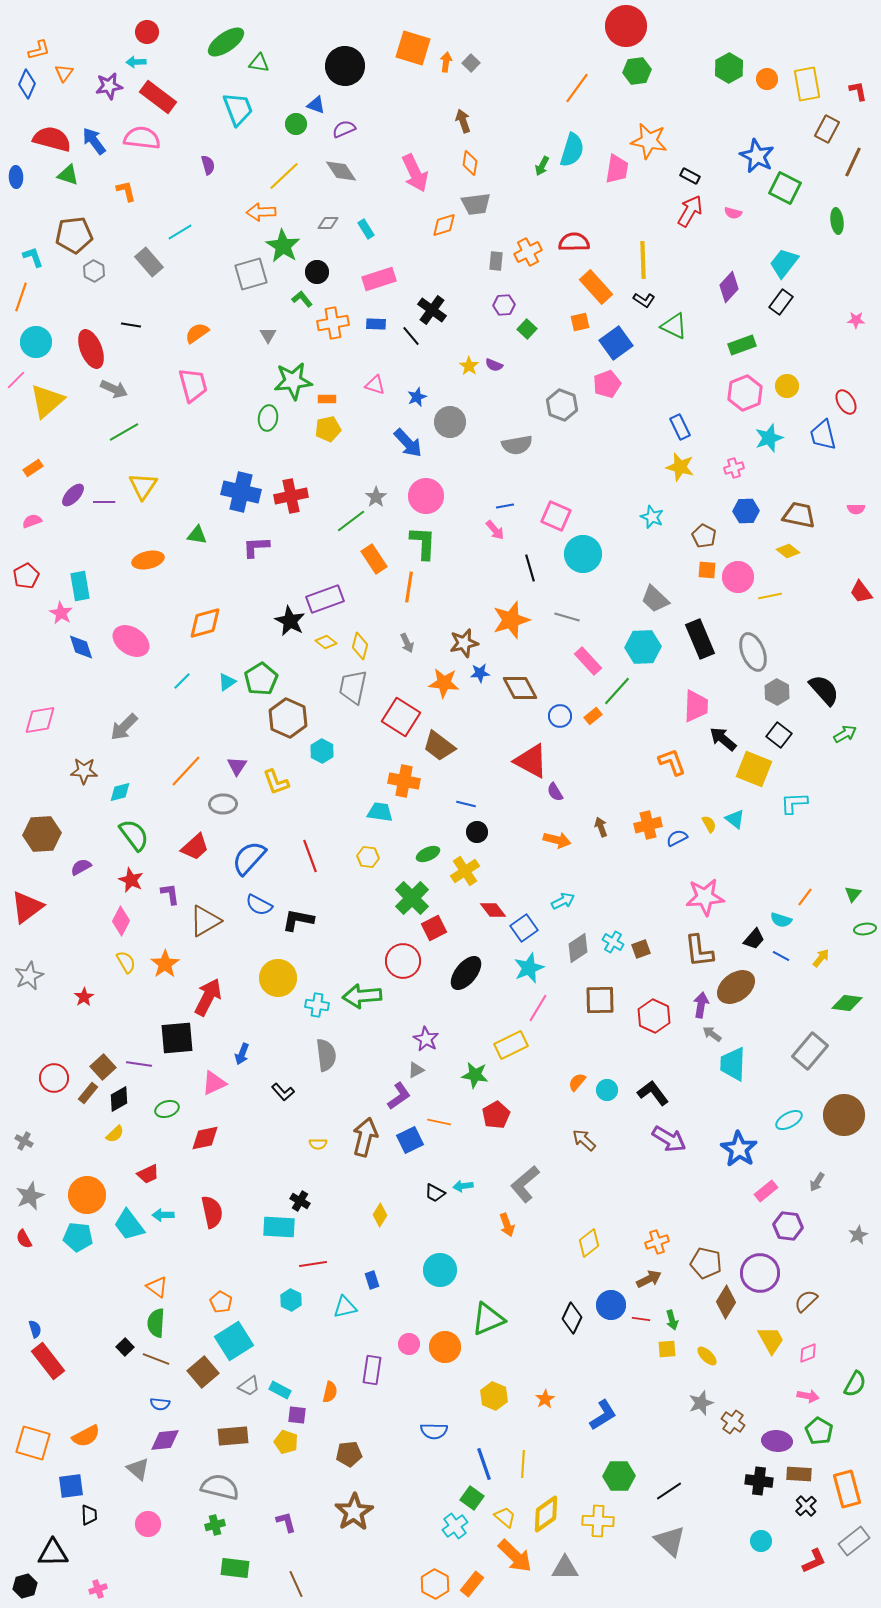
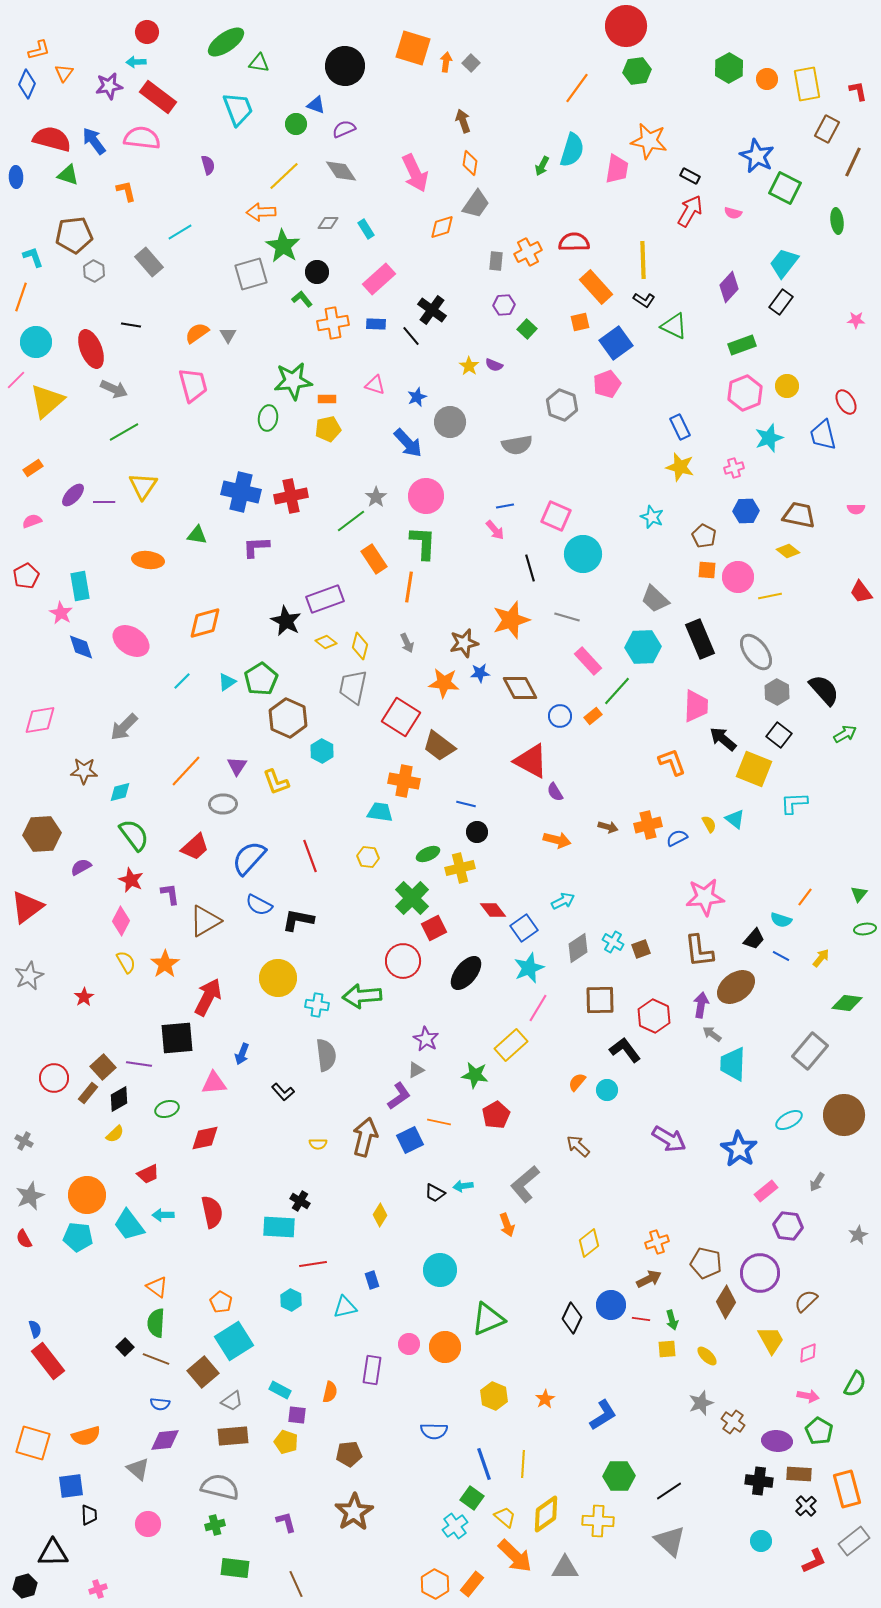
gray trapezoid at (476, 204): rotated 48 degrees counterclockwise
orange diamond at (444, 225): moved 2 px left, 2 px down
pink rectangle at (379, 279): rotated 24 degrees counterclockwise
gray triangle at (268, 335): moved 40 px left
orange ellipse at (148, 560): rotated 20 degrees clockwise
black star at (290, 621): moved 4 px left
gray ellipse at (753, 652): moved 3 px right; rotated 15 degrees counterclockwise
brown arrow at (601, 827): moved 7 px right; rotated 126 degrees clockwise
yellow cross at (465, 871): moved 5 px left, 3 px up; rotated 20 degrees clockwise
green triangle at (853, 894): moved 6 px right
yellow rectangle at (511, 1045): rotated 16 degrees counterclockwise
pink triangle at (214, 1083): rotated 20 degrees clockwise
black L-shape at (653, 1093): moved 28 px left, 43 px up
brown arrow at (584, 1140): moved 6 px left, 6 px down
gray trapezoid at (249, 1386): moved 17 px left, 15 px down
orange semicircle at (86, 1436): rotated 12 degrees clockwise
